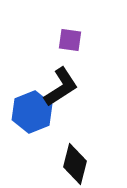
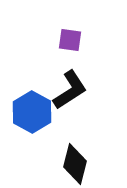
black L-shape: moved 9 px right, 3 px down
blue hexagon: rotated 9 degrees counterclockwise
